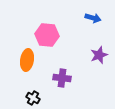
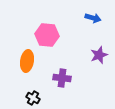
orange ellipse: moved 1 px down
